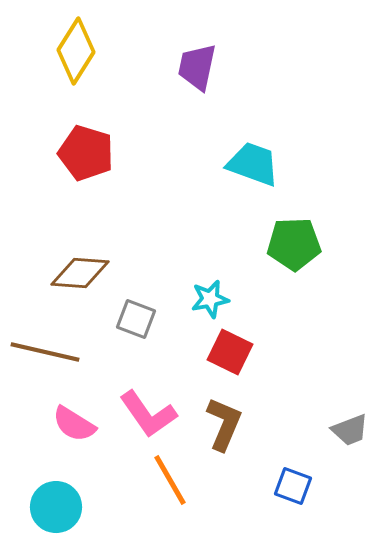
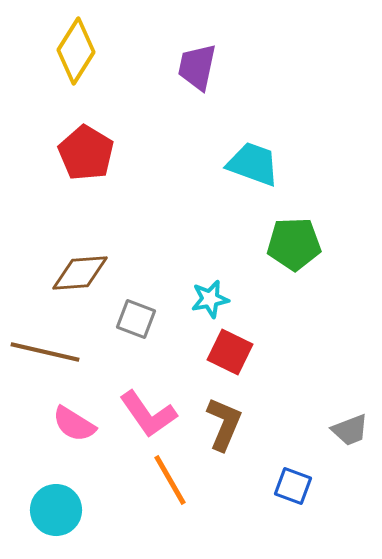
red pentagon: rotated 14 degrees clockwise
brown diamond: rotated 8 degrees counterclockwise
cyan circle: moved 3 px down
